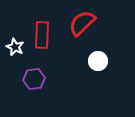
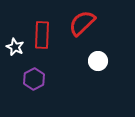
purple hexagon: rotated 20 degrees counterclockwise
